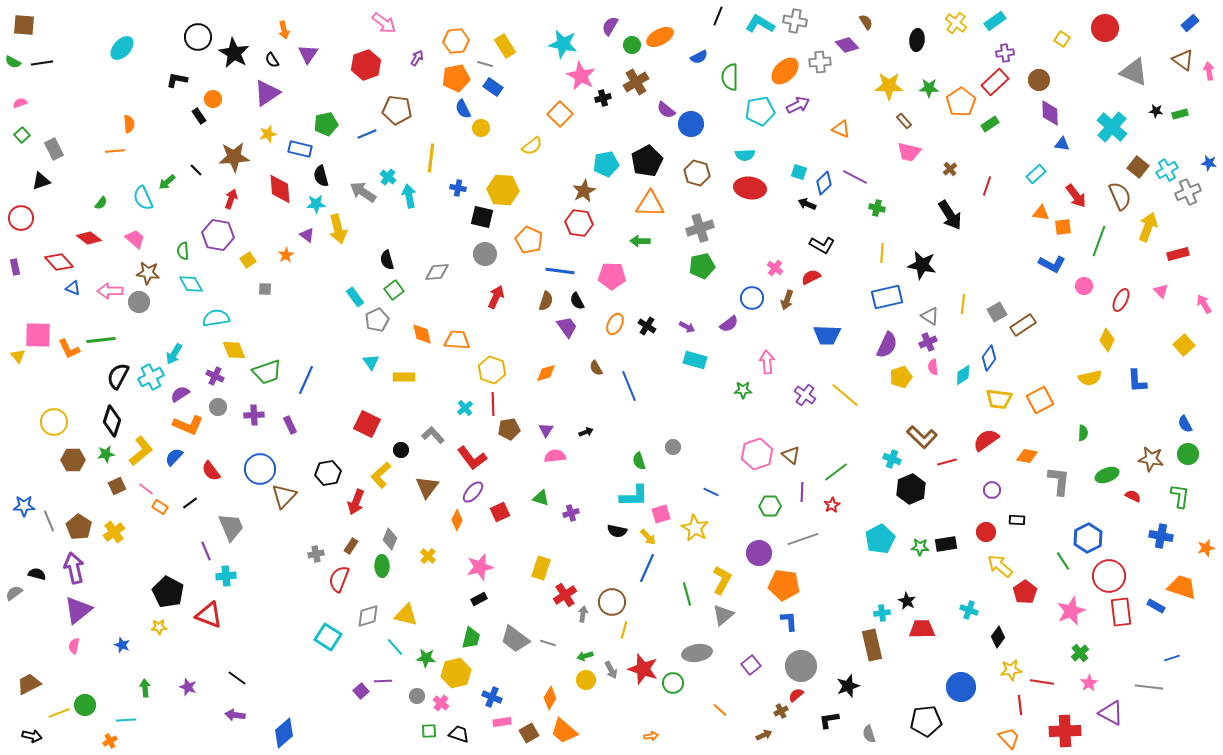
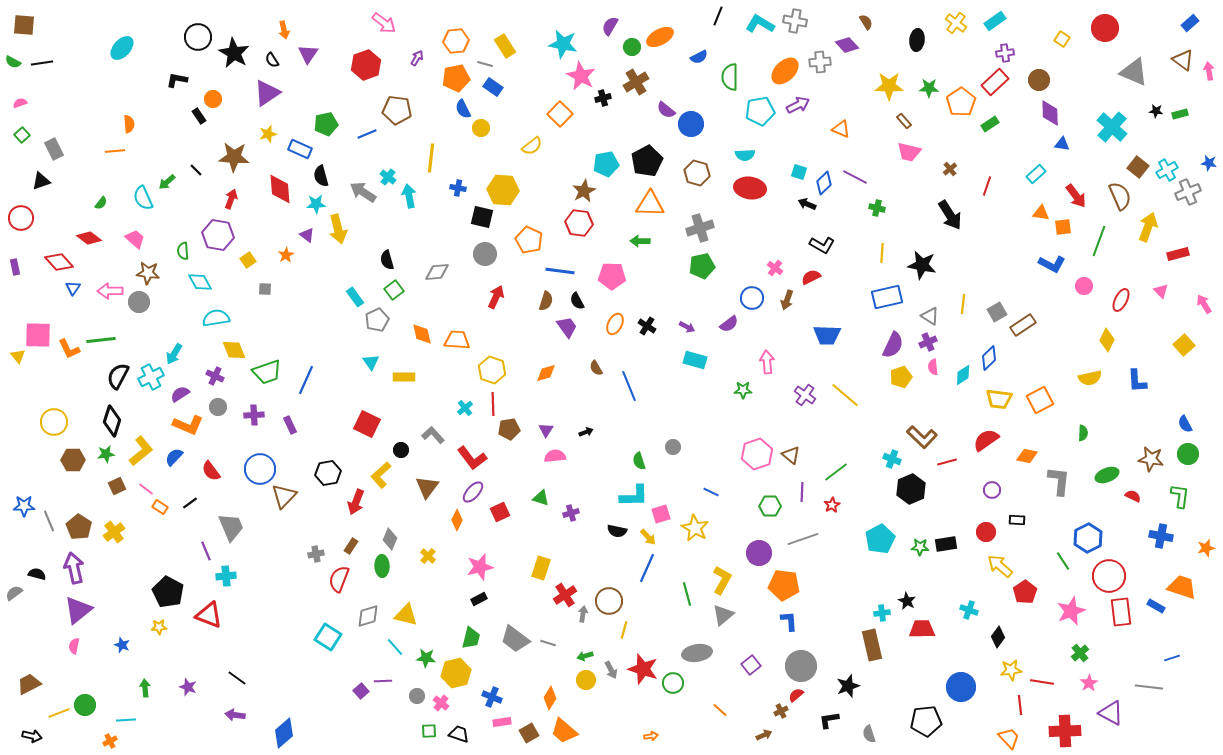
green circle at (632, 45): moved 2 px down
blue rectangle at (300, 149): rotated 10 degrees clockwise
brown star at (234, 157): rotated 8 degrees clockwise
cyan diamond at (191, 284): moved 9 px right, 2 px up
blue triangle at (73, 288): rotated 42 degrees clockwise
purple semicircle at (887, 345): moved 6 px right
blue diamond at (989, 358): rotated 10 degrees clockwise
brown circle at (612, 602): moved 3 px left, 1 px up
